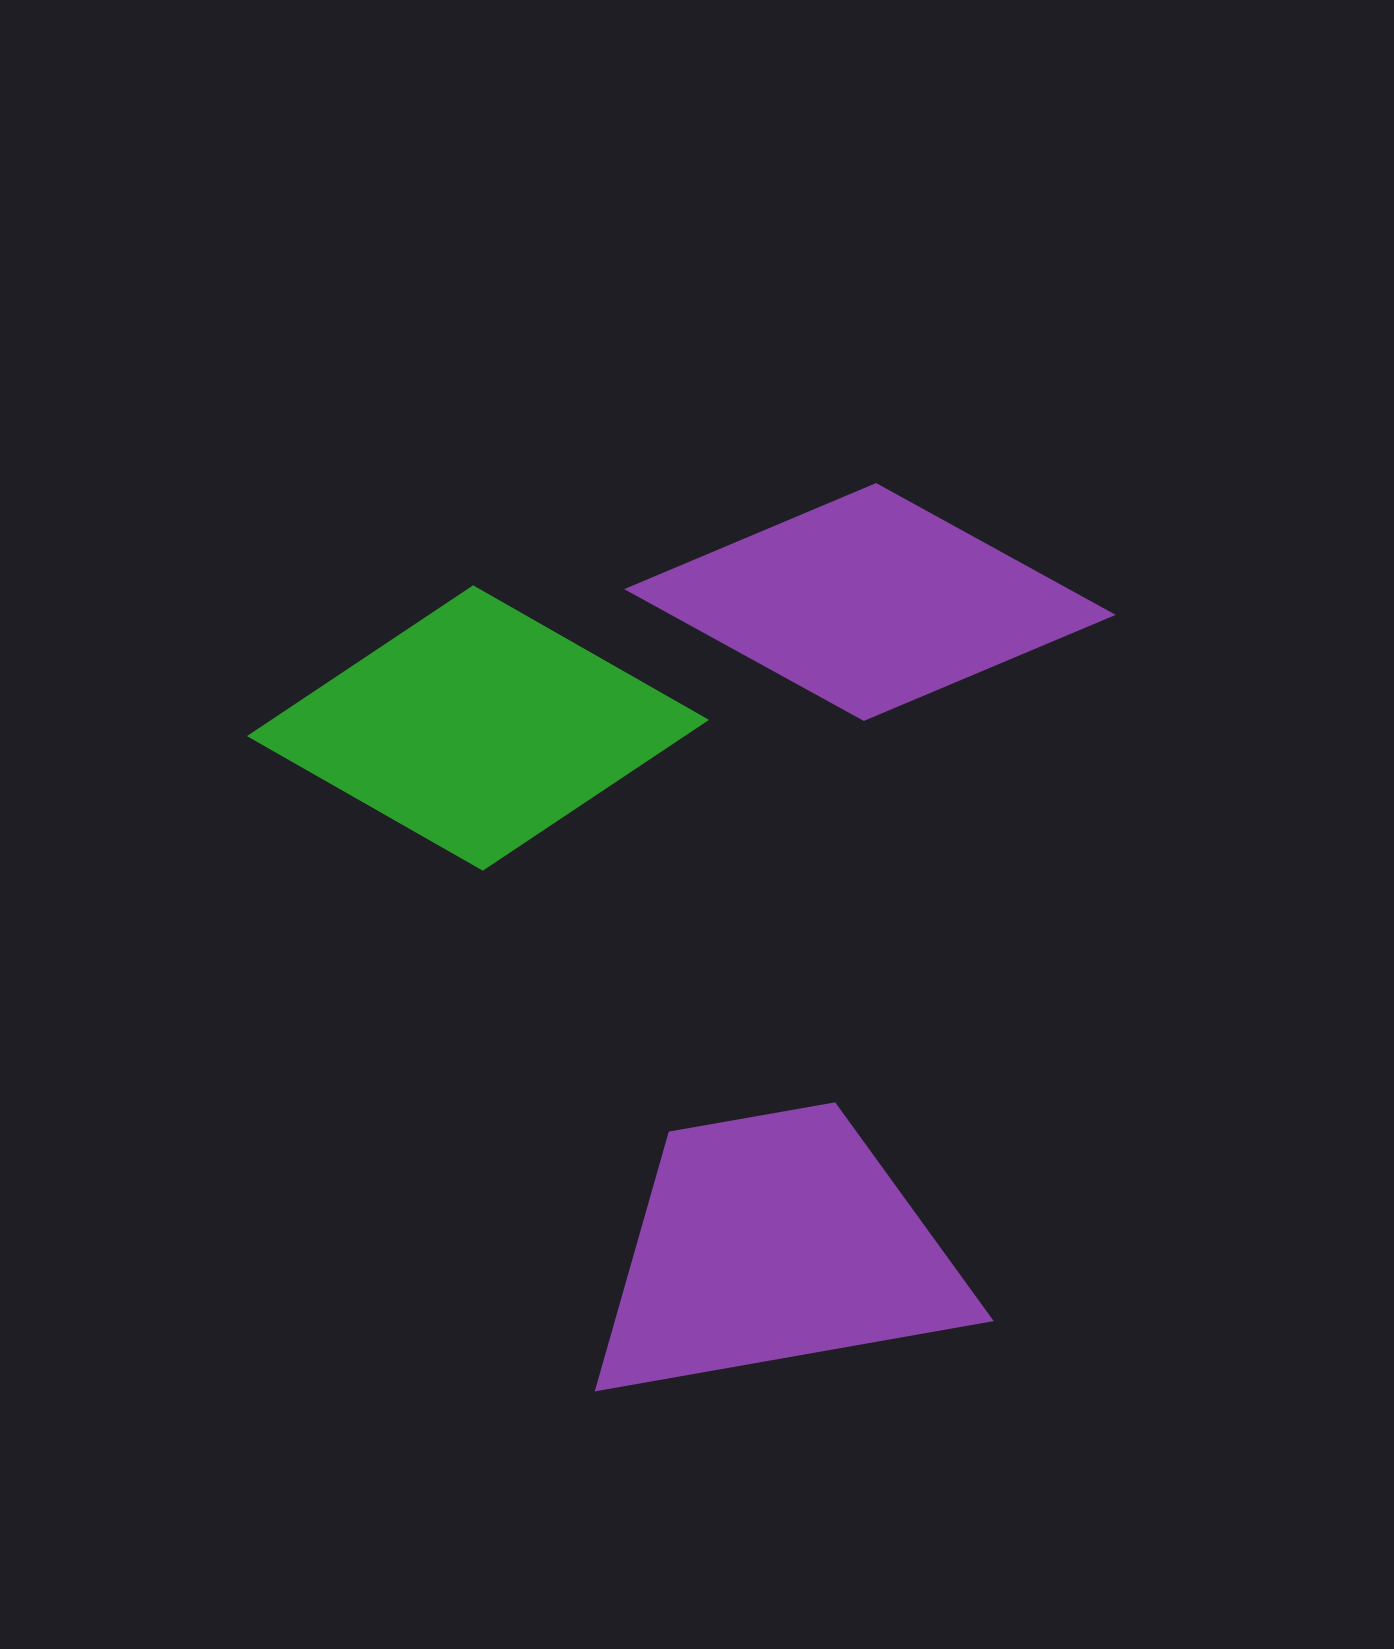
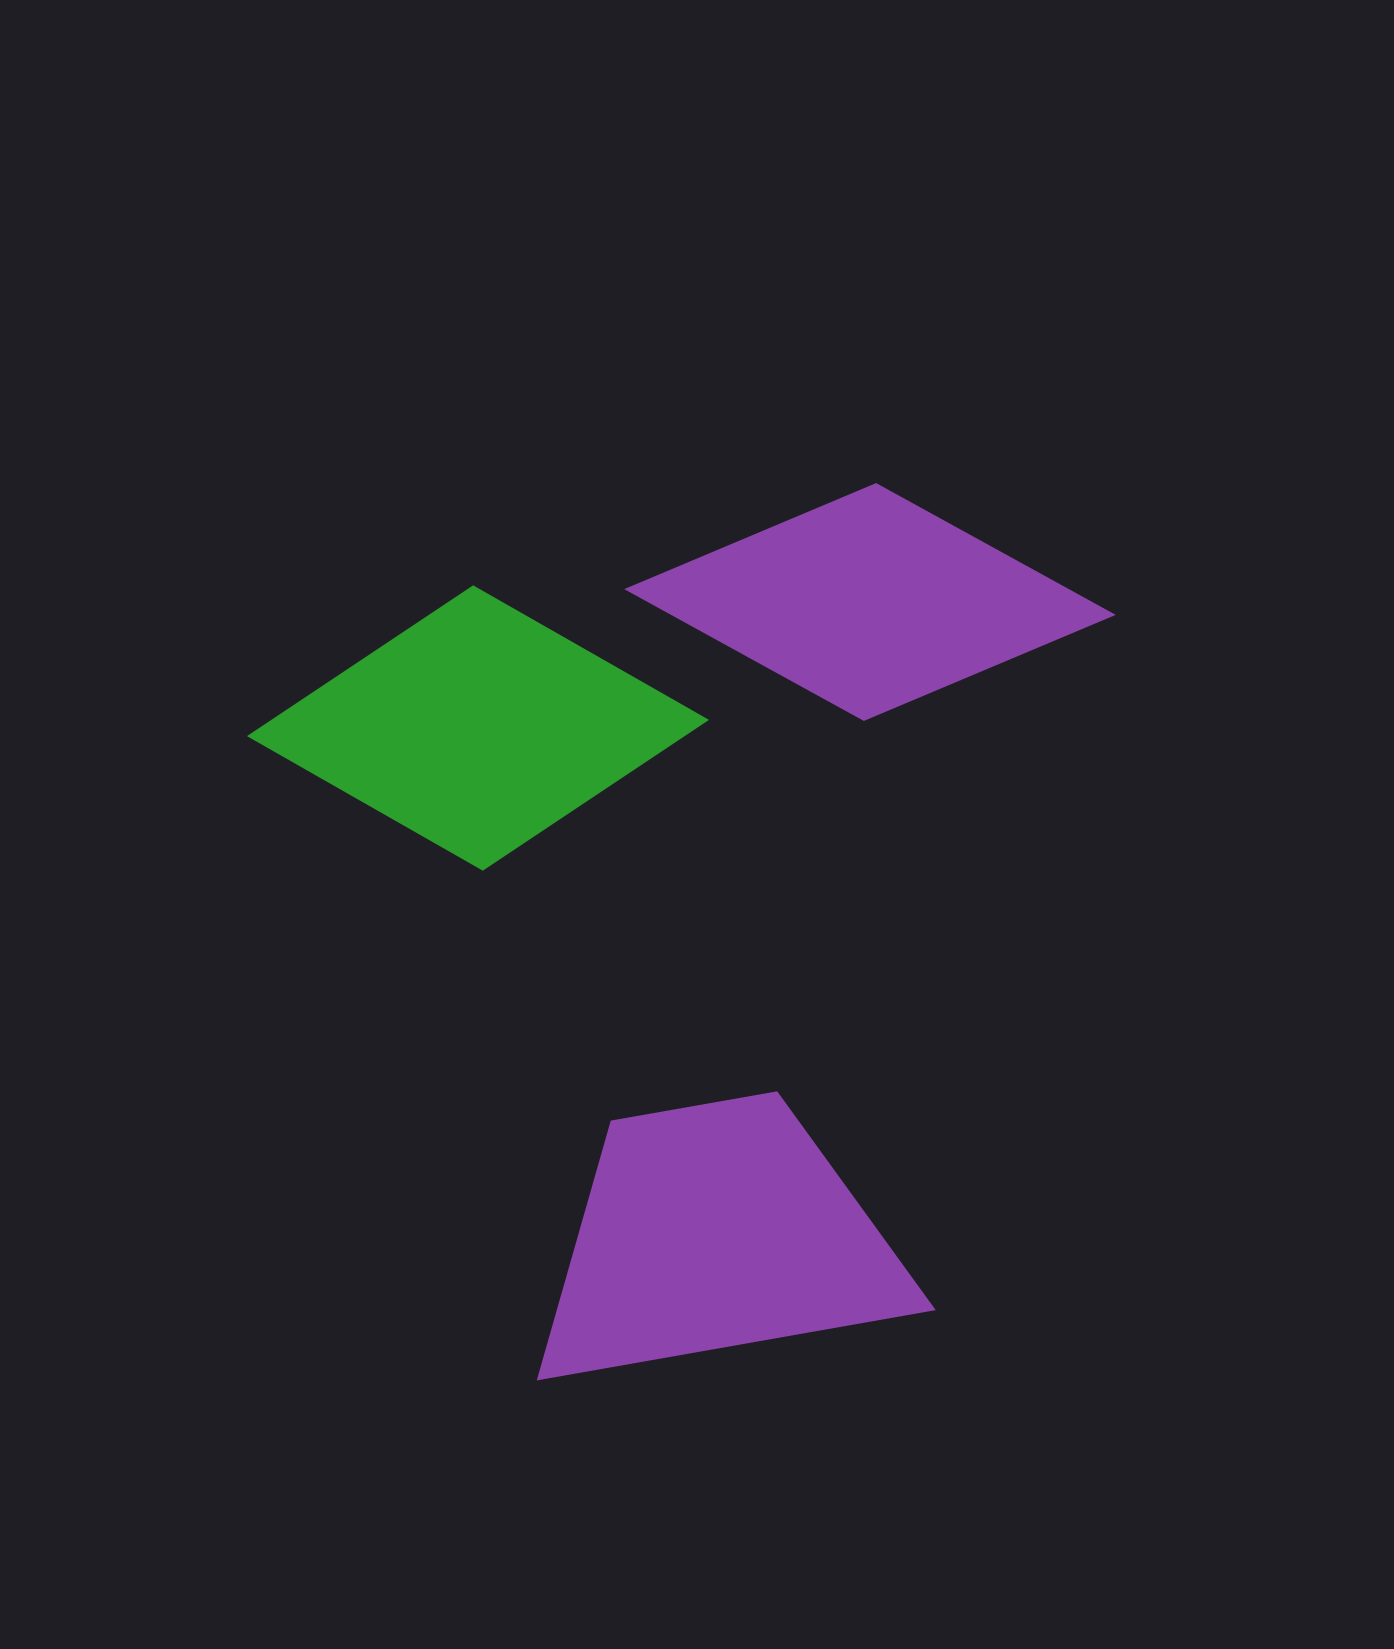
purple trapezoid: moved 58 px left, 11 px up
